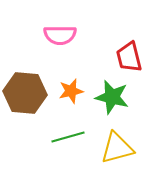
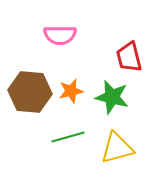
brown hexagon: moved 5 px right, 1 px up
